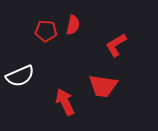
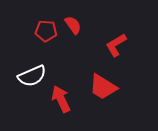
red semicircle: rotated 48 degrees counterclockwise
white semicircle: moved 12 px right
red trapezoid: moved 1 px down; rotated 24 degrees clockwise
red arrow: moved 4 px left, 3 px up
